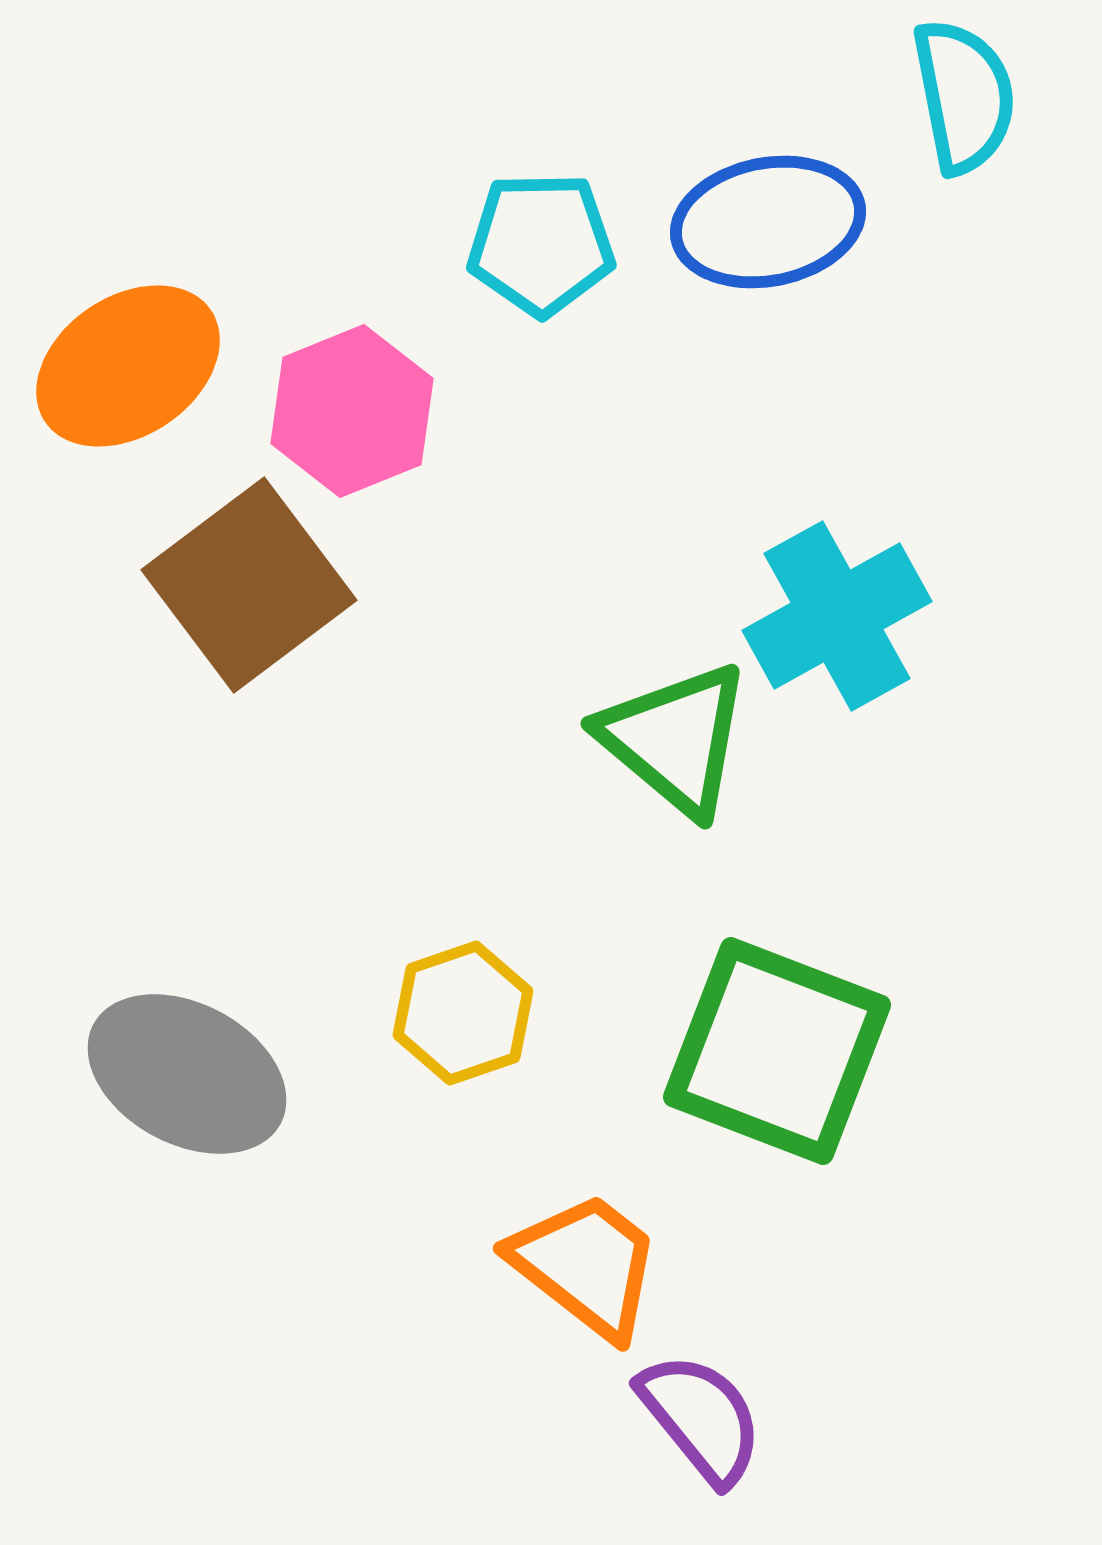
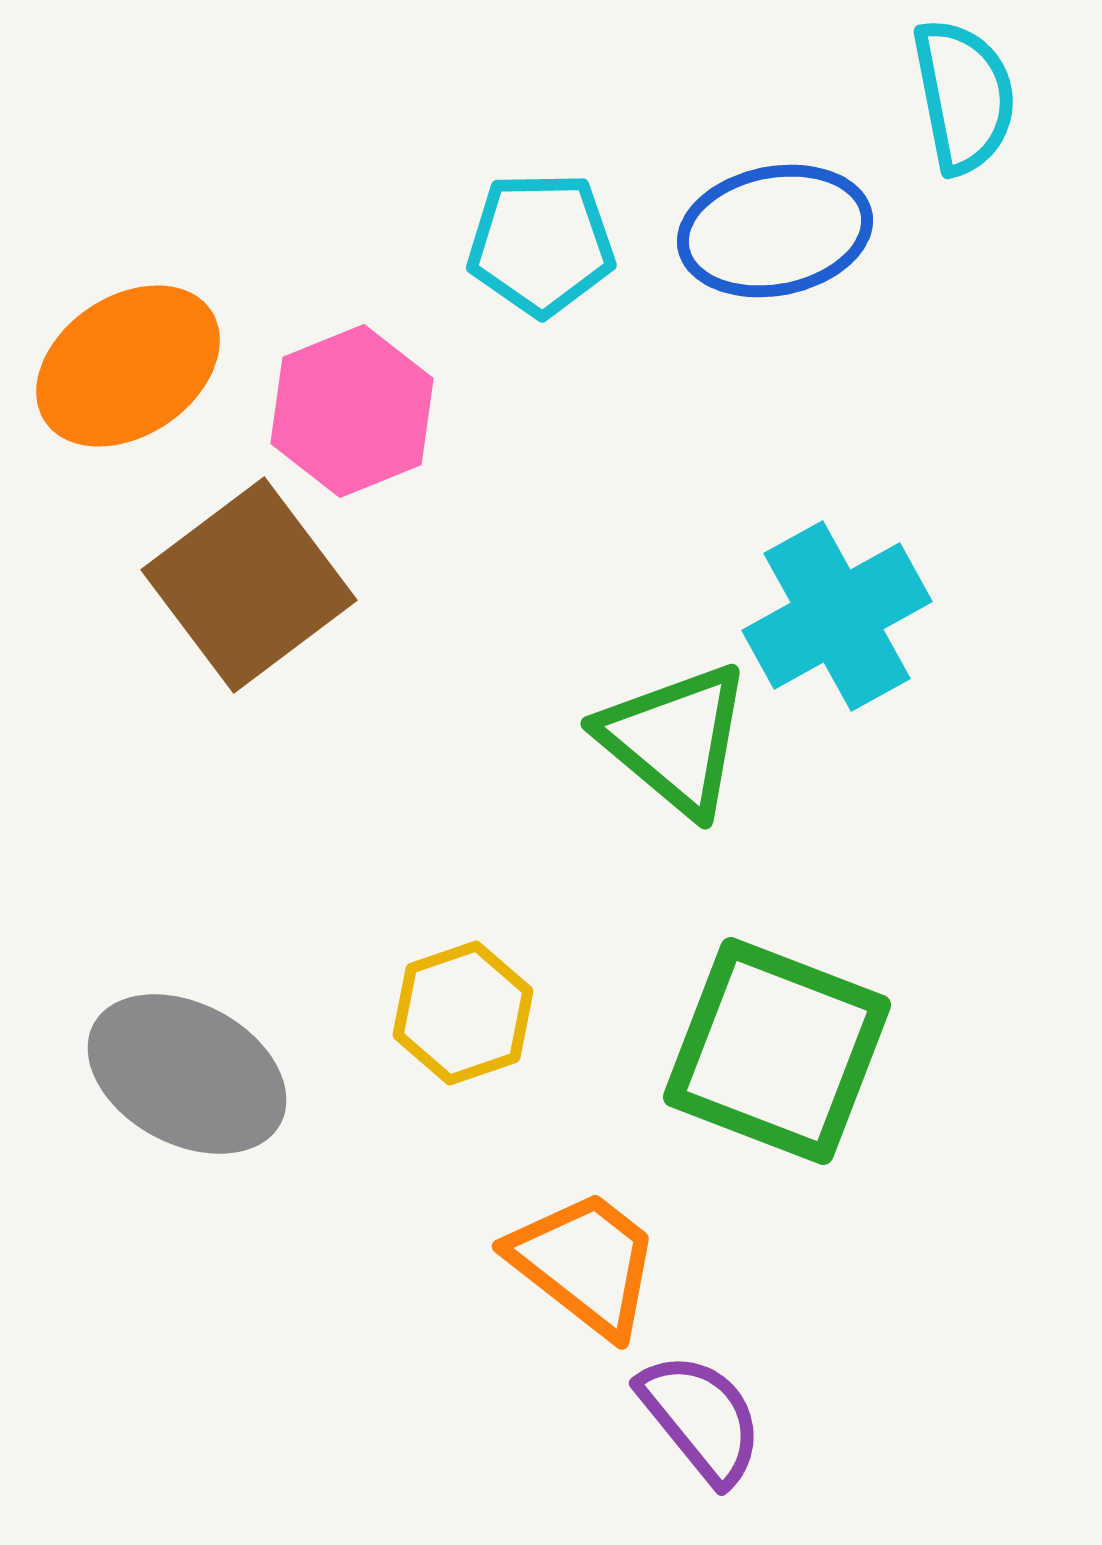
blue ellipse: moved 7 px right, 9 px down
orange trapezoid: moved 1 px left, 2 px up
